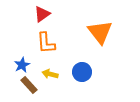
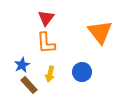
red triangle: moved 4 px right, 4 px down; rotated 18 degrees counterclockwise
yellow arrow: rotated 91 degrees counterclockwise
